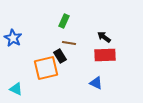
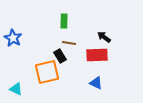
green rectangle: rotated 24 degrees counterclockwise
red rectangle: moved 8 px left
orange square: moved 1 px right, 4 px down
